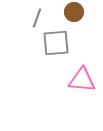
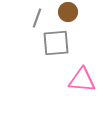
brown circle: moved 6 px left
